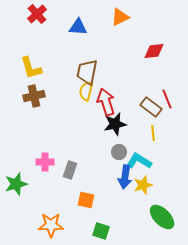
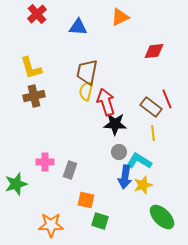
black star: rotated 15 degrees clockwise
green square: moved 1 px left, 10 px up
